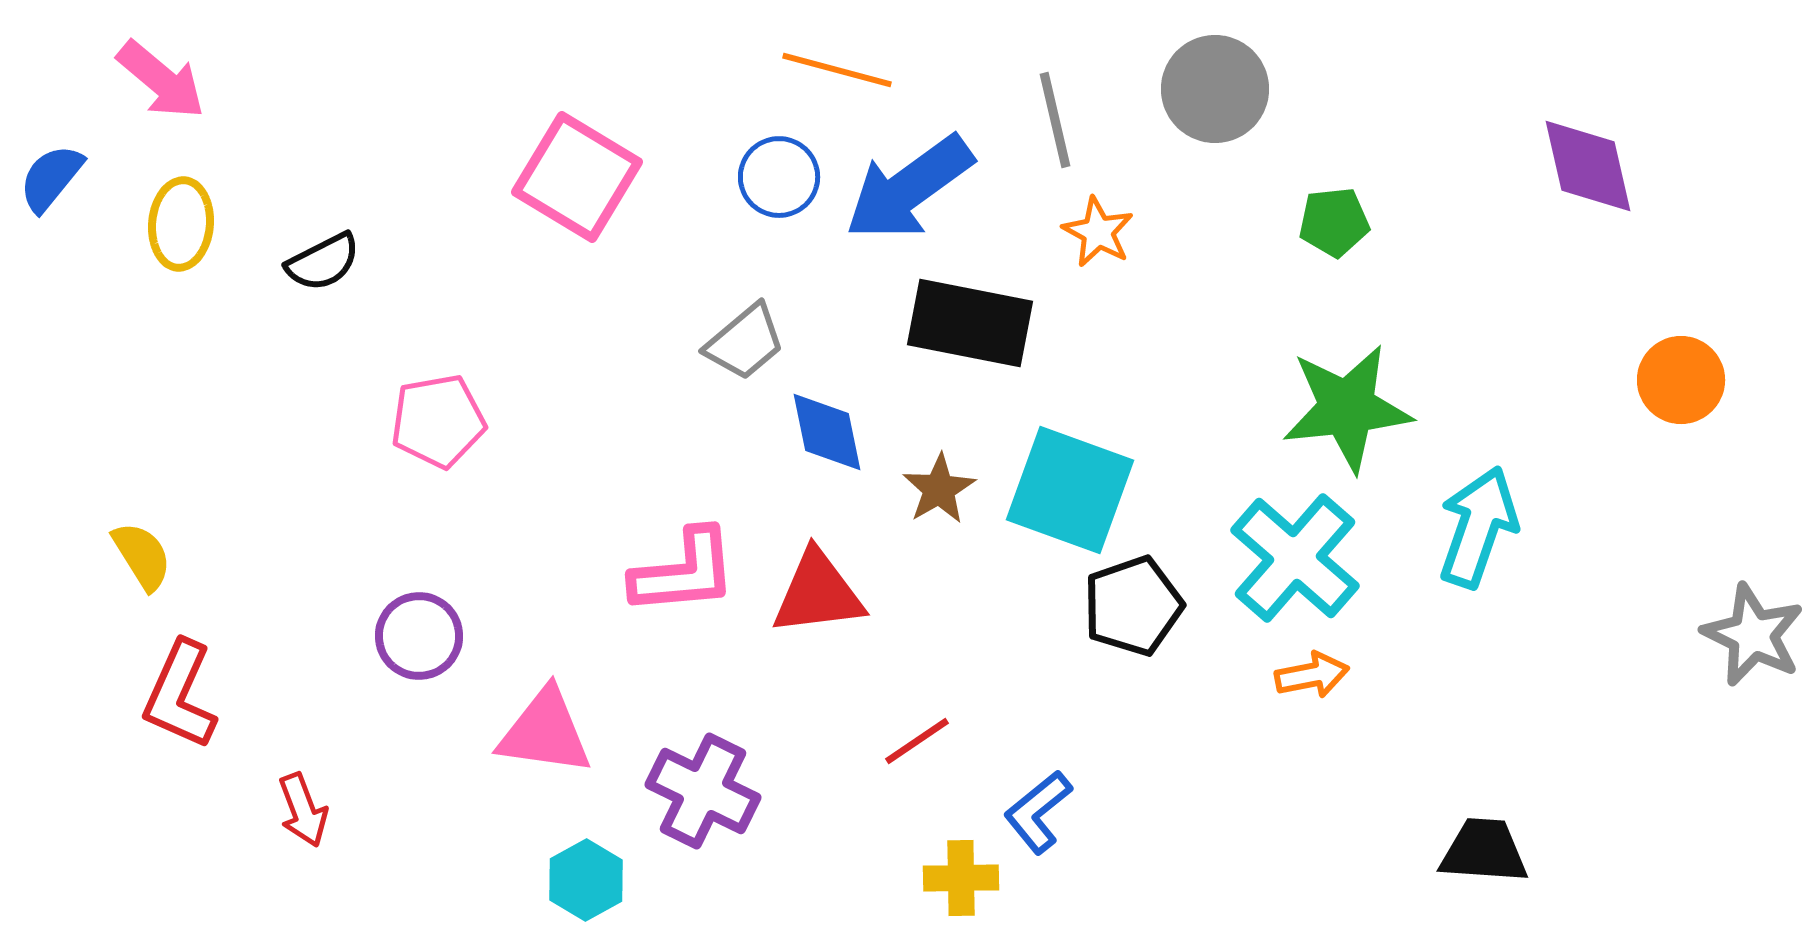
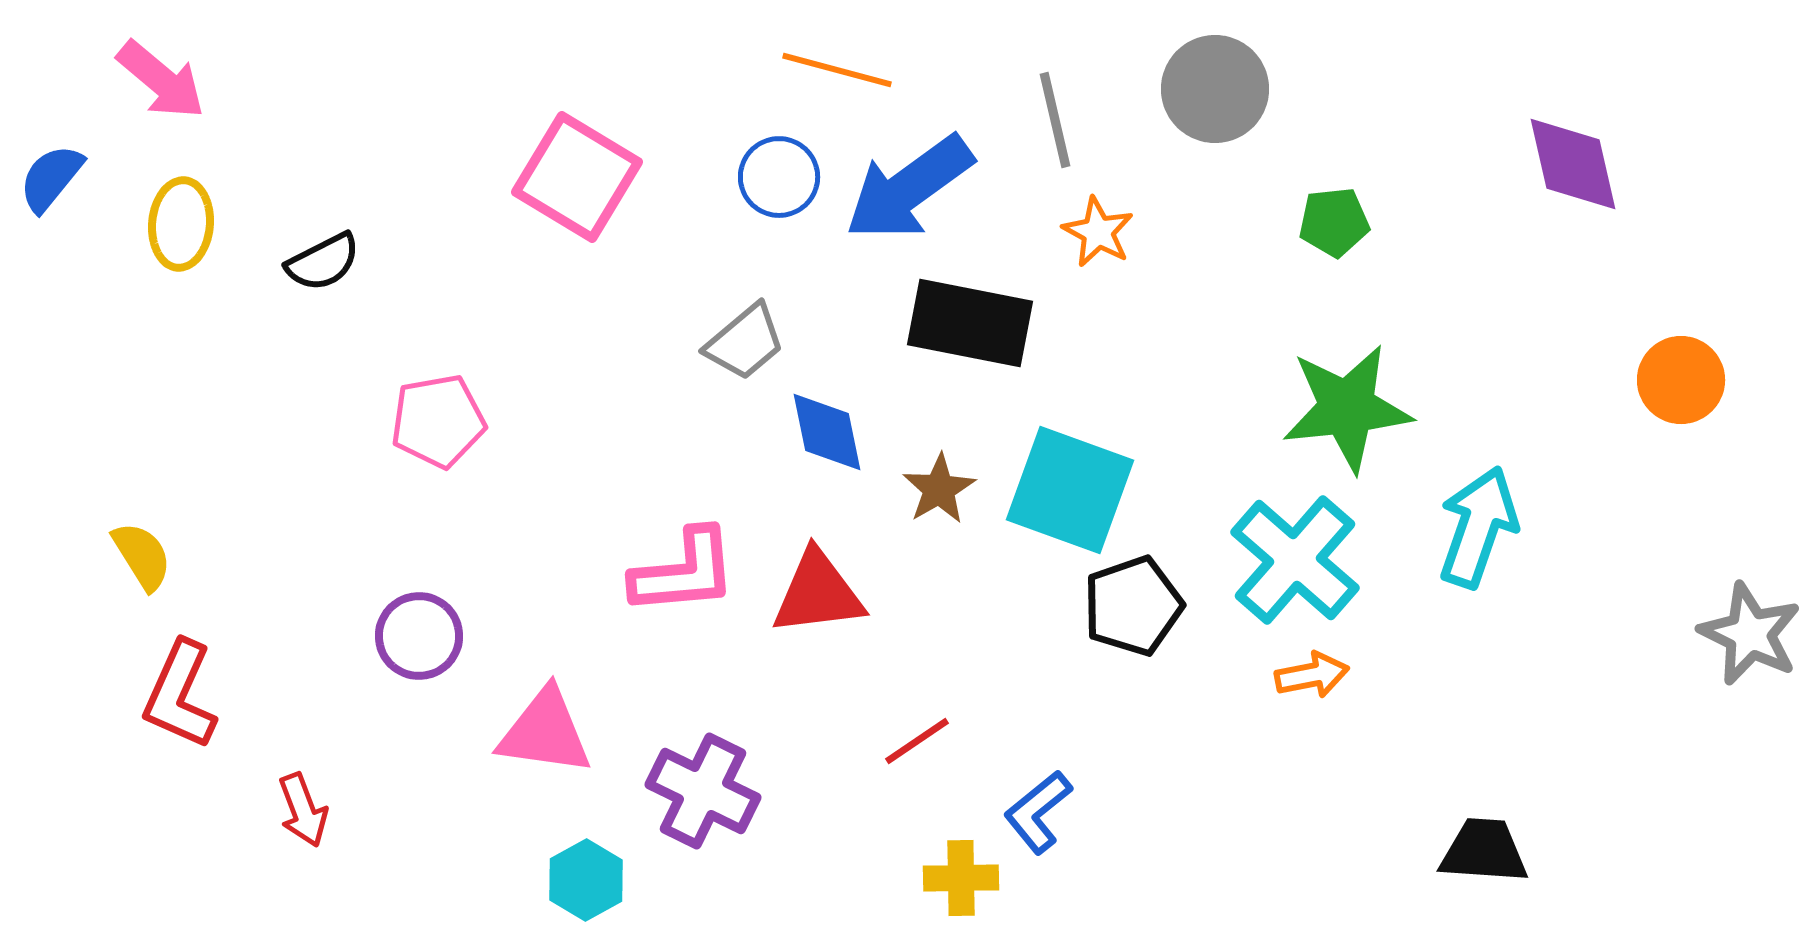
purple diamond: moved 15 px left, 2 px up
cyan cross: moved 2 px down
gray star: moved 3 px left, 1 px up
